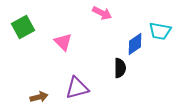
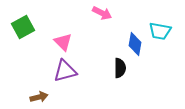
blue diamond: rotated 45 degrees counterclockwise
purple triangle: moved 12 px left, 17 px up
